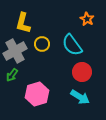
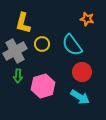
orange star: rotated 16 degrees counterclockwise
green arrow: moved 6 px right, 1 px down; rotated 32 degrees counterclockwise
pink hexagon: moved 6 px right, 8 px up
